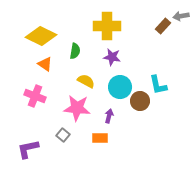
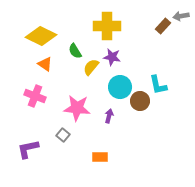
green semicircle: rotated 140 degrees clockwise
yellow semicircle: moved 5 px right, 14 px up; rotated 78 degrees counterclockwise
orange rectangle: moved 19 px down
